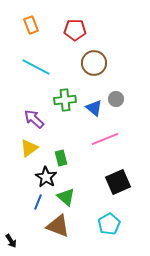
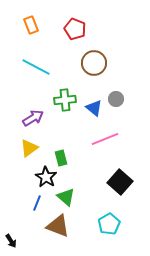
red pentagon: moved 1 px up; rotated 20 degrees clockwise
purple arrow: moved 1 px left, 1 px up; rotated 105 degrees clockwise
black square: moved 2 px right; rotated 25 degrees counterclockwise
blue line: moved 1 px left, 1 px down
